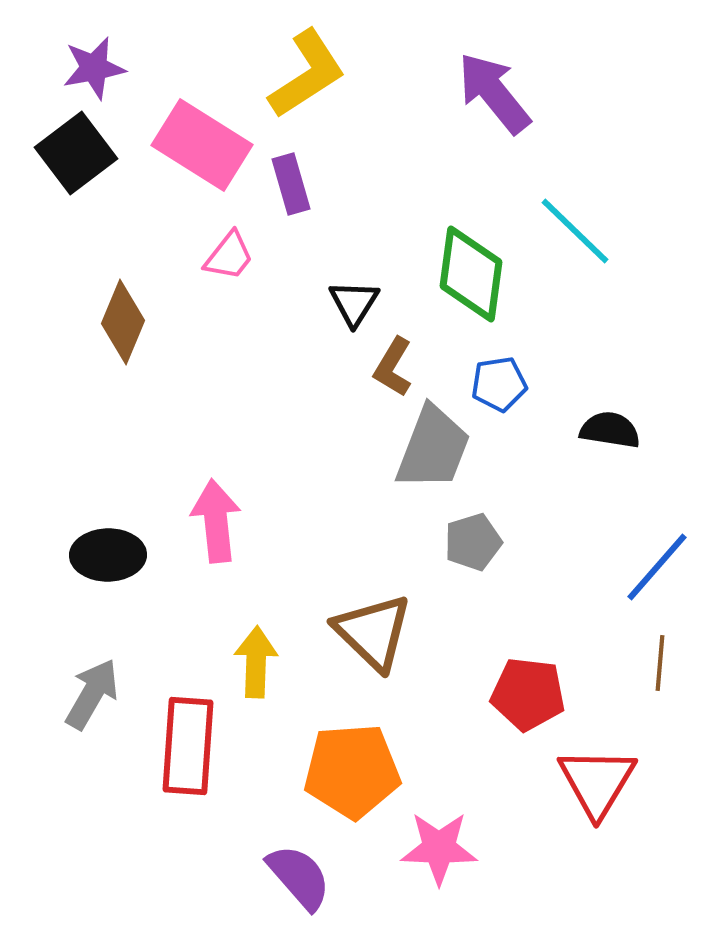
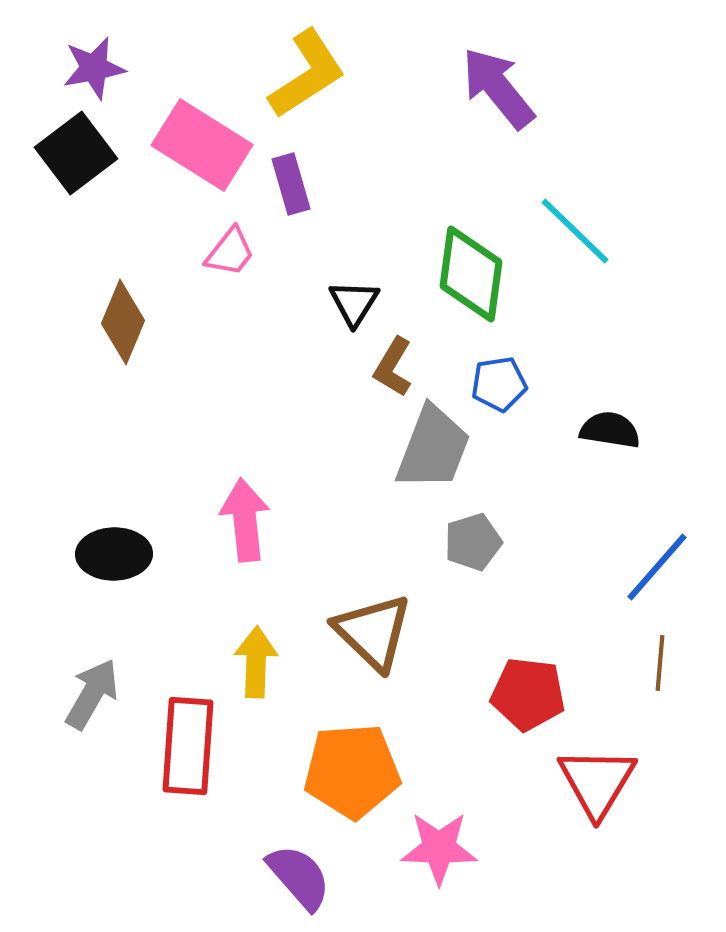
purple arrow: moved 4 px right, 5 px up
pink trapezoid: moved 1 px right, 4 px up
pink arrow: moved 29 px right, 1 px up
black ellipse: moved 6 px right, 1 px up
